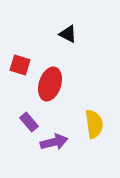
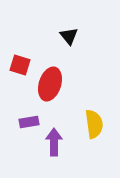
black triangle: moved 1 px right, 2 px down; rotated 24 degrees clockwise
purple rectangle: rotated 60 degrees counterclockwise
purple arrow: rotated 76 degrees counterclockwise
